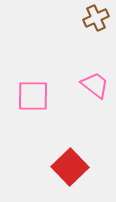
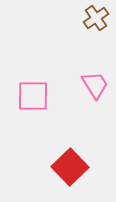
brown cross: rotated 10 degrees counterclockwise
pink trapezoid: rotated 20 degrees clockwise
